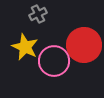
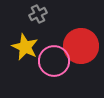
red circle: moved 3 px left, 1 px down
